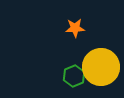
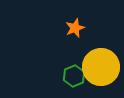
orange star: rotated 18 degrees counterclockwise
